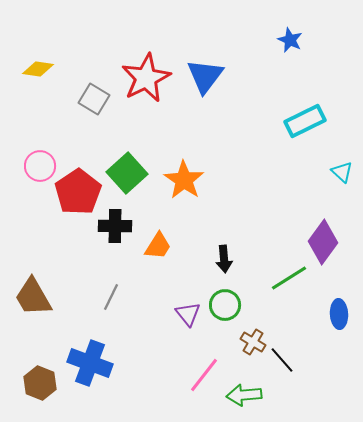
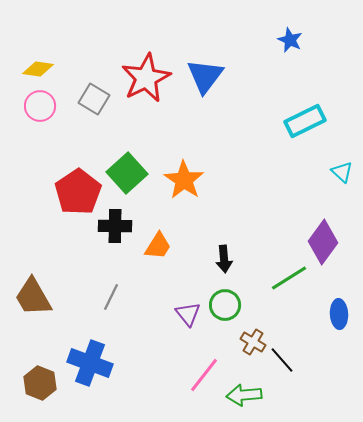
pink circle: moved 60 px up
